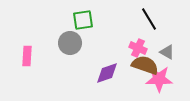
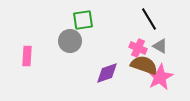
gray circle: moved 2 px up
gray triangle: moved 7 px left, 6 px up
brown semicircle: moved 1 px left
pink star: moved 1 px right, 2 px up; rotated 28 degrees counterclockwise
